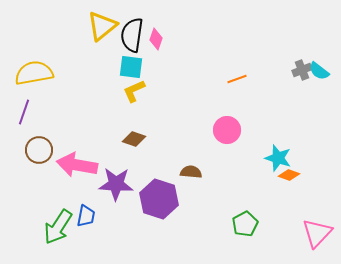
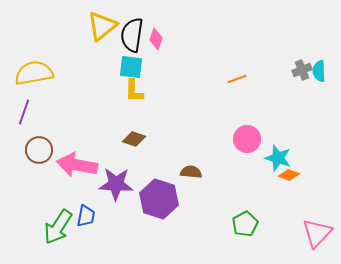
cyan semicircle: rotated 50 degrees clockwise
yellow L-shape: rotated 65 degrees counterclockwise
pink circle: moved 20 px right, 9 px down
